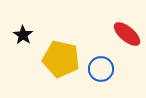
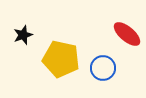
black star: rotated 18 degrees clockwise
blue circle: moved 2 px right, 1 px up
